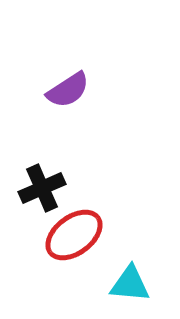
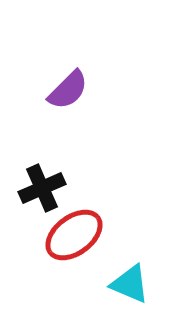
purple semicircle: rotated 12 degrees counterclockwise
cyan triangle: rotated 18 degrees clockwise
